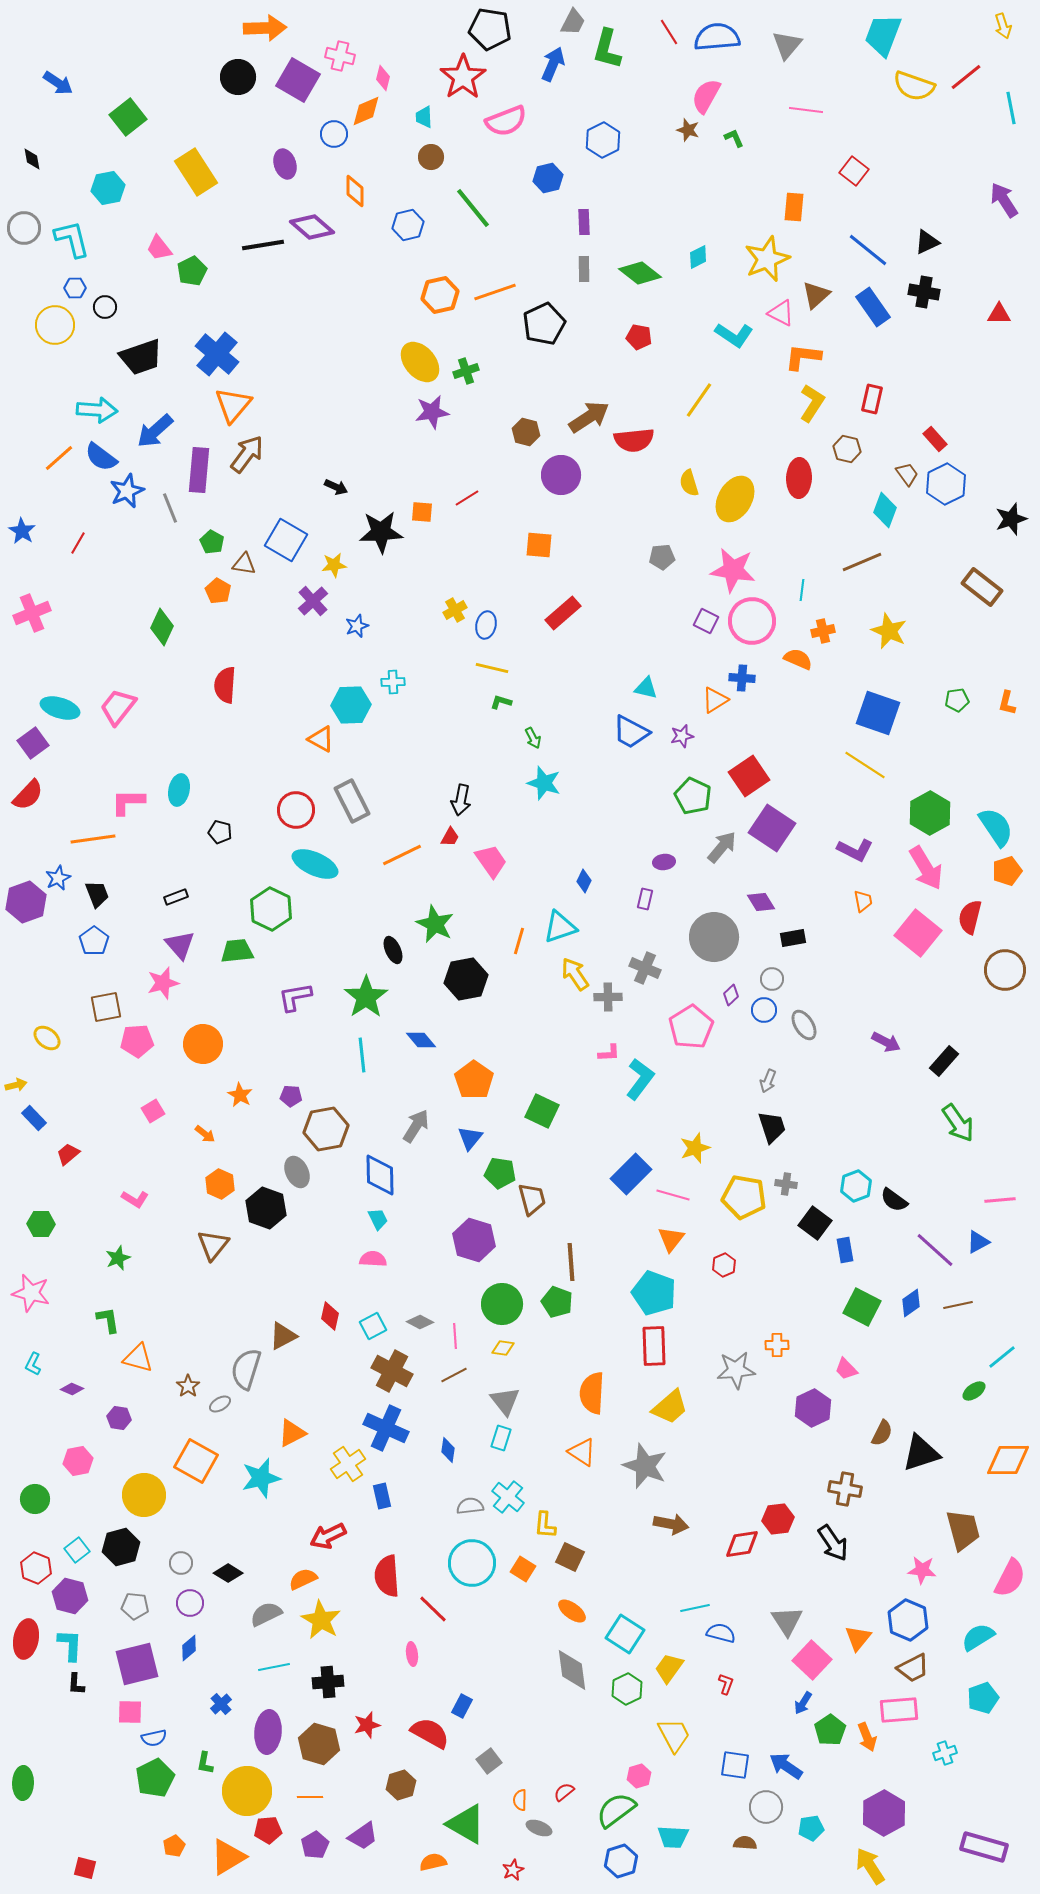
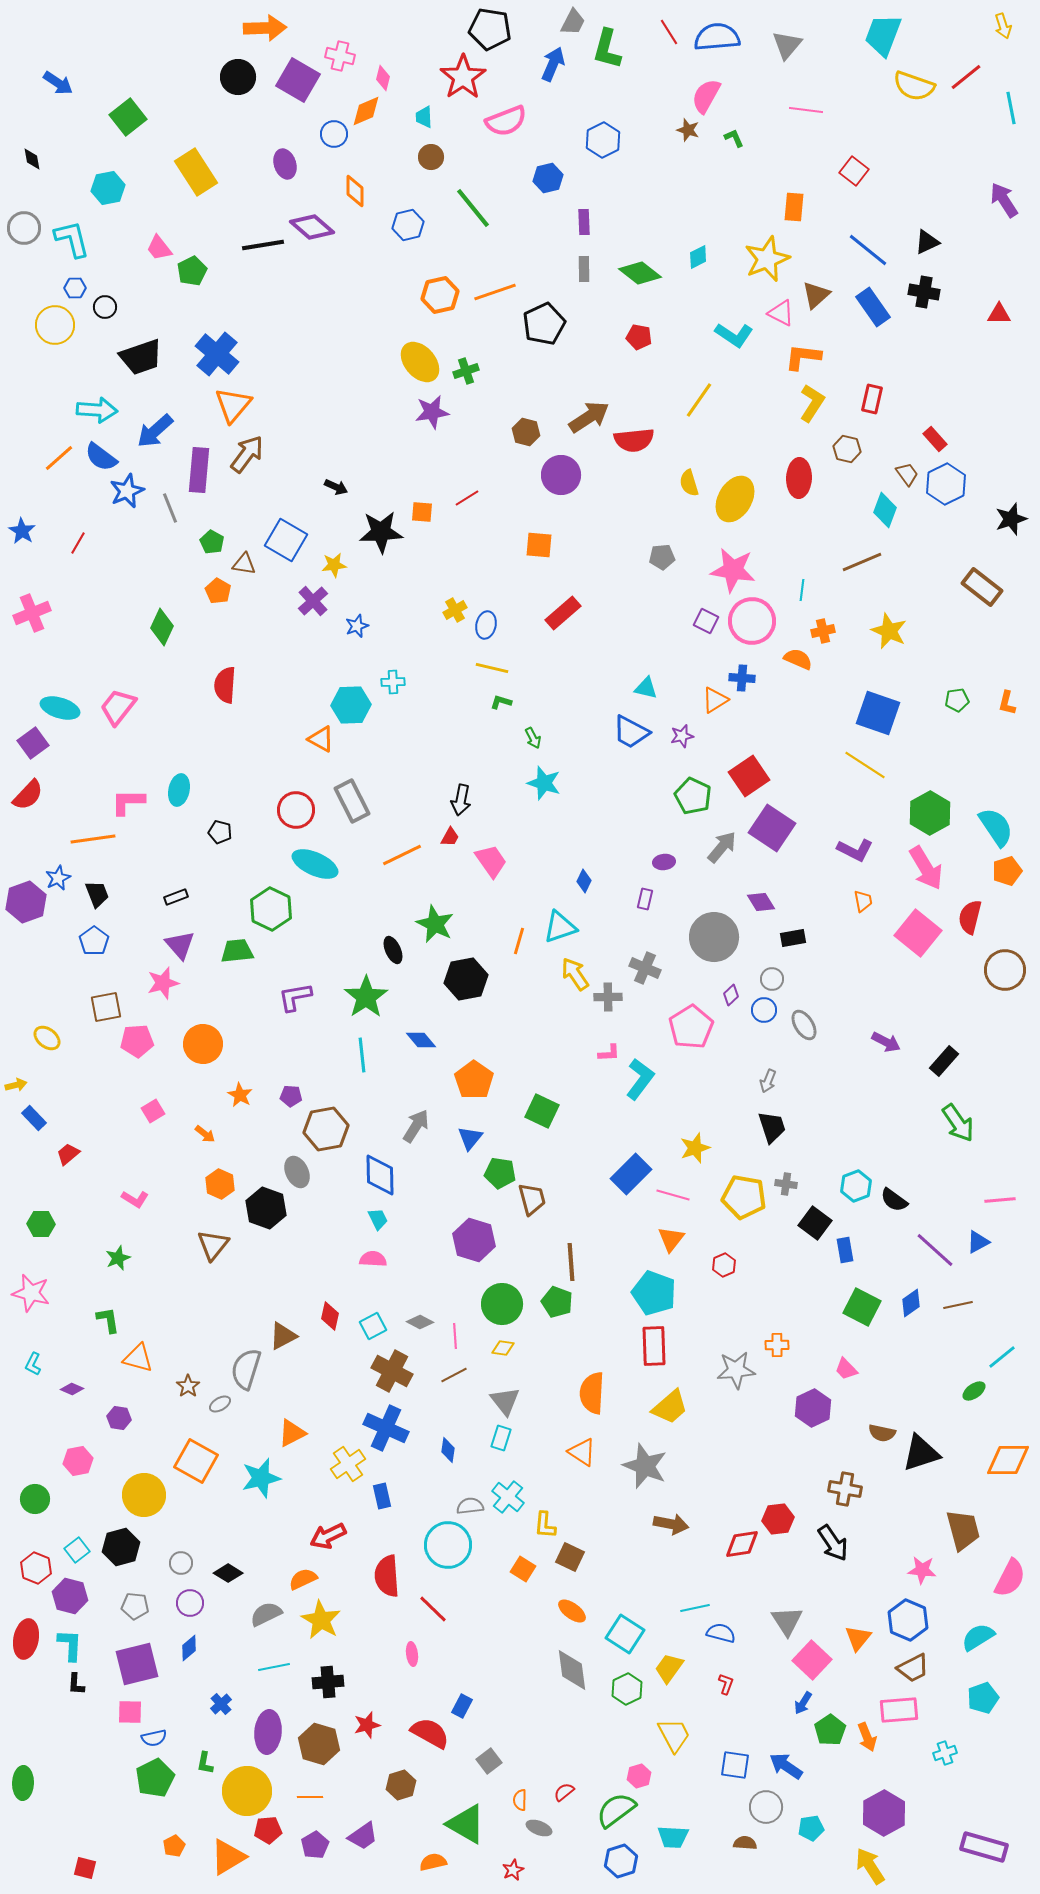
brown semicircle at (882, 1433): rotated 76 degrees clockwise
cyan circle at (472, 1563): moved 24 px left, 18 px up
